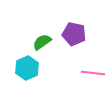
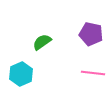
purple pentagon: moved 17 px right
cyan hexagon: moved 6 px left, 6 px down
